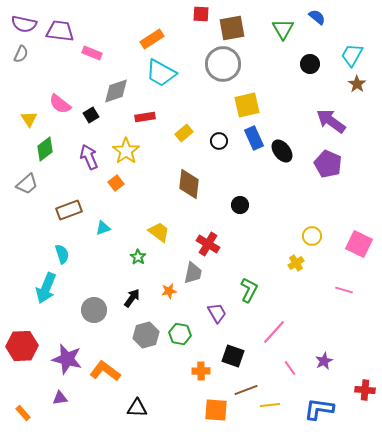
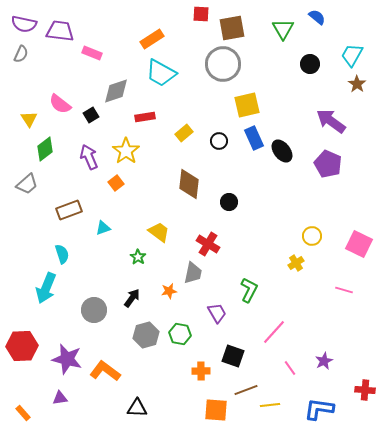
black circle at (240, 205): moved 11 px left, 3 px up
